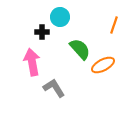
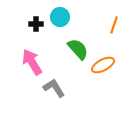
black cross: moved 6 px left, 8 px up
green semicircle: moved 2 px left
pink arrow: rotated 20 degrees counterclockwise
